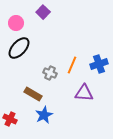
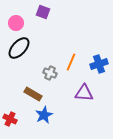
purple square: rotated 24 degrees counterclockwise
orange line: moved 1 px left, 3 px up
